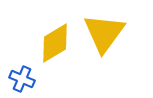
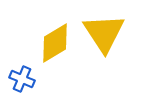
yellow triangle: rotated 9 degrees counterclockwise
